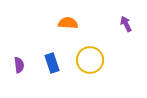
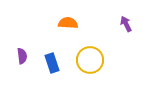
purple semicircle: moved 3 px right, 9 px up
